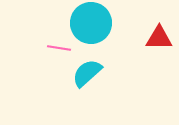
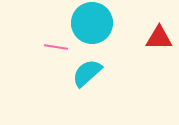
cyan circle: moved 1 px right
pink line: moved 3 px left, 1 px up
